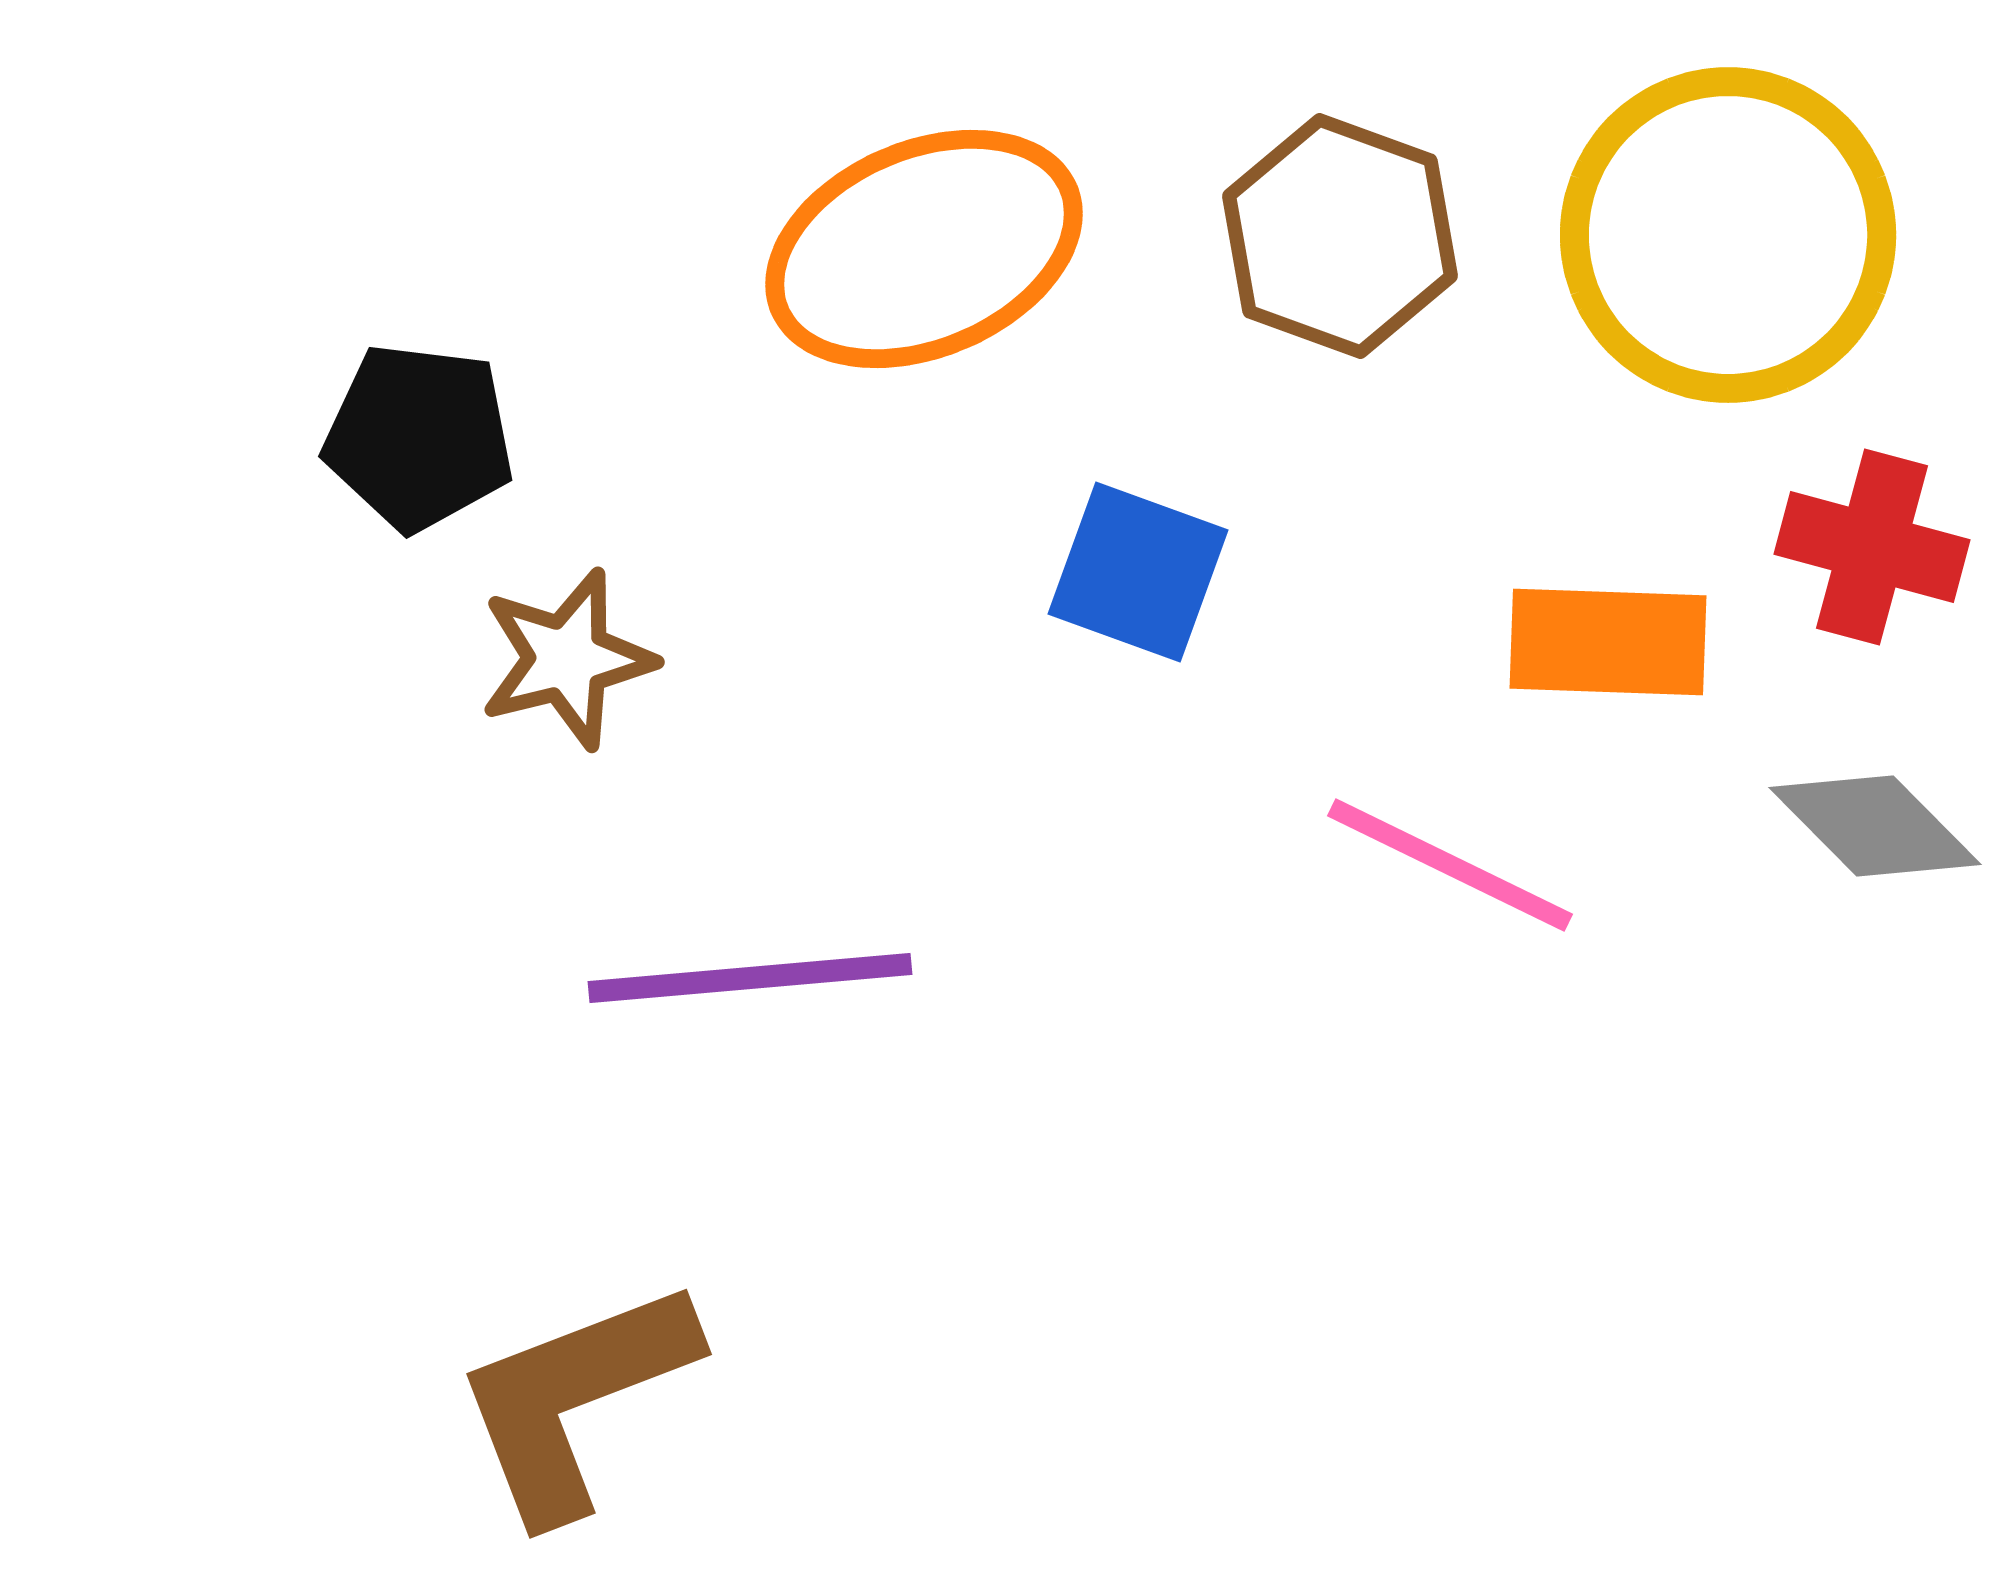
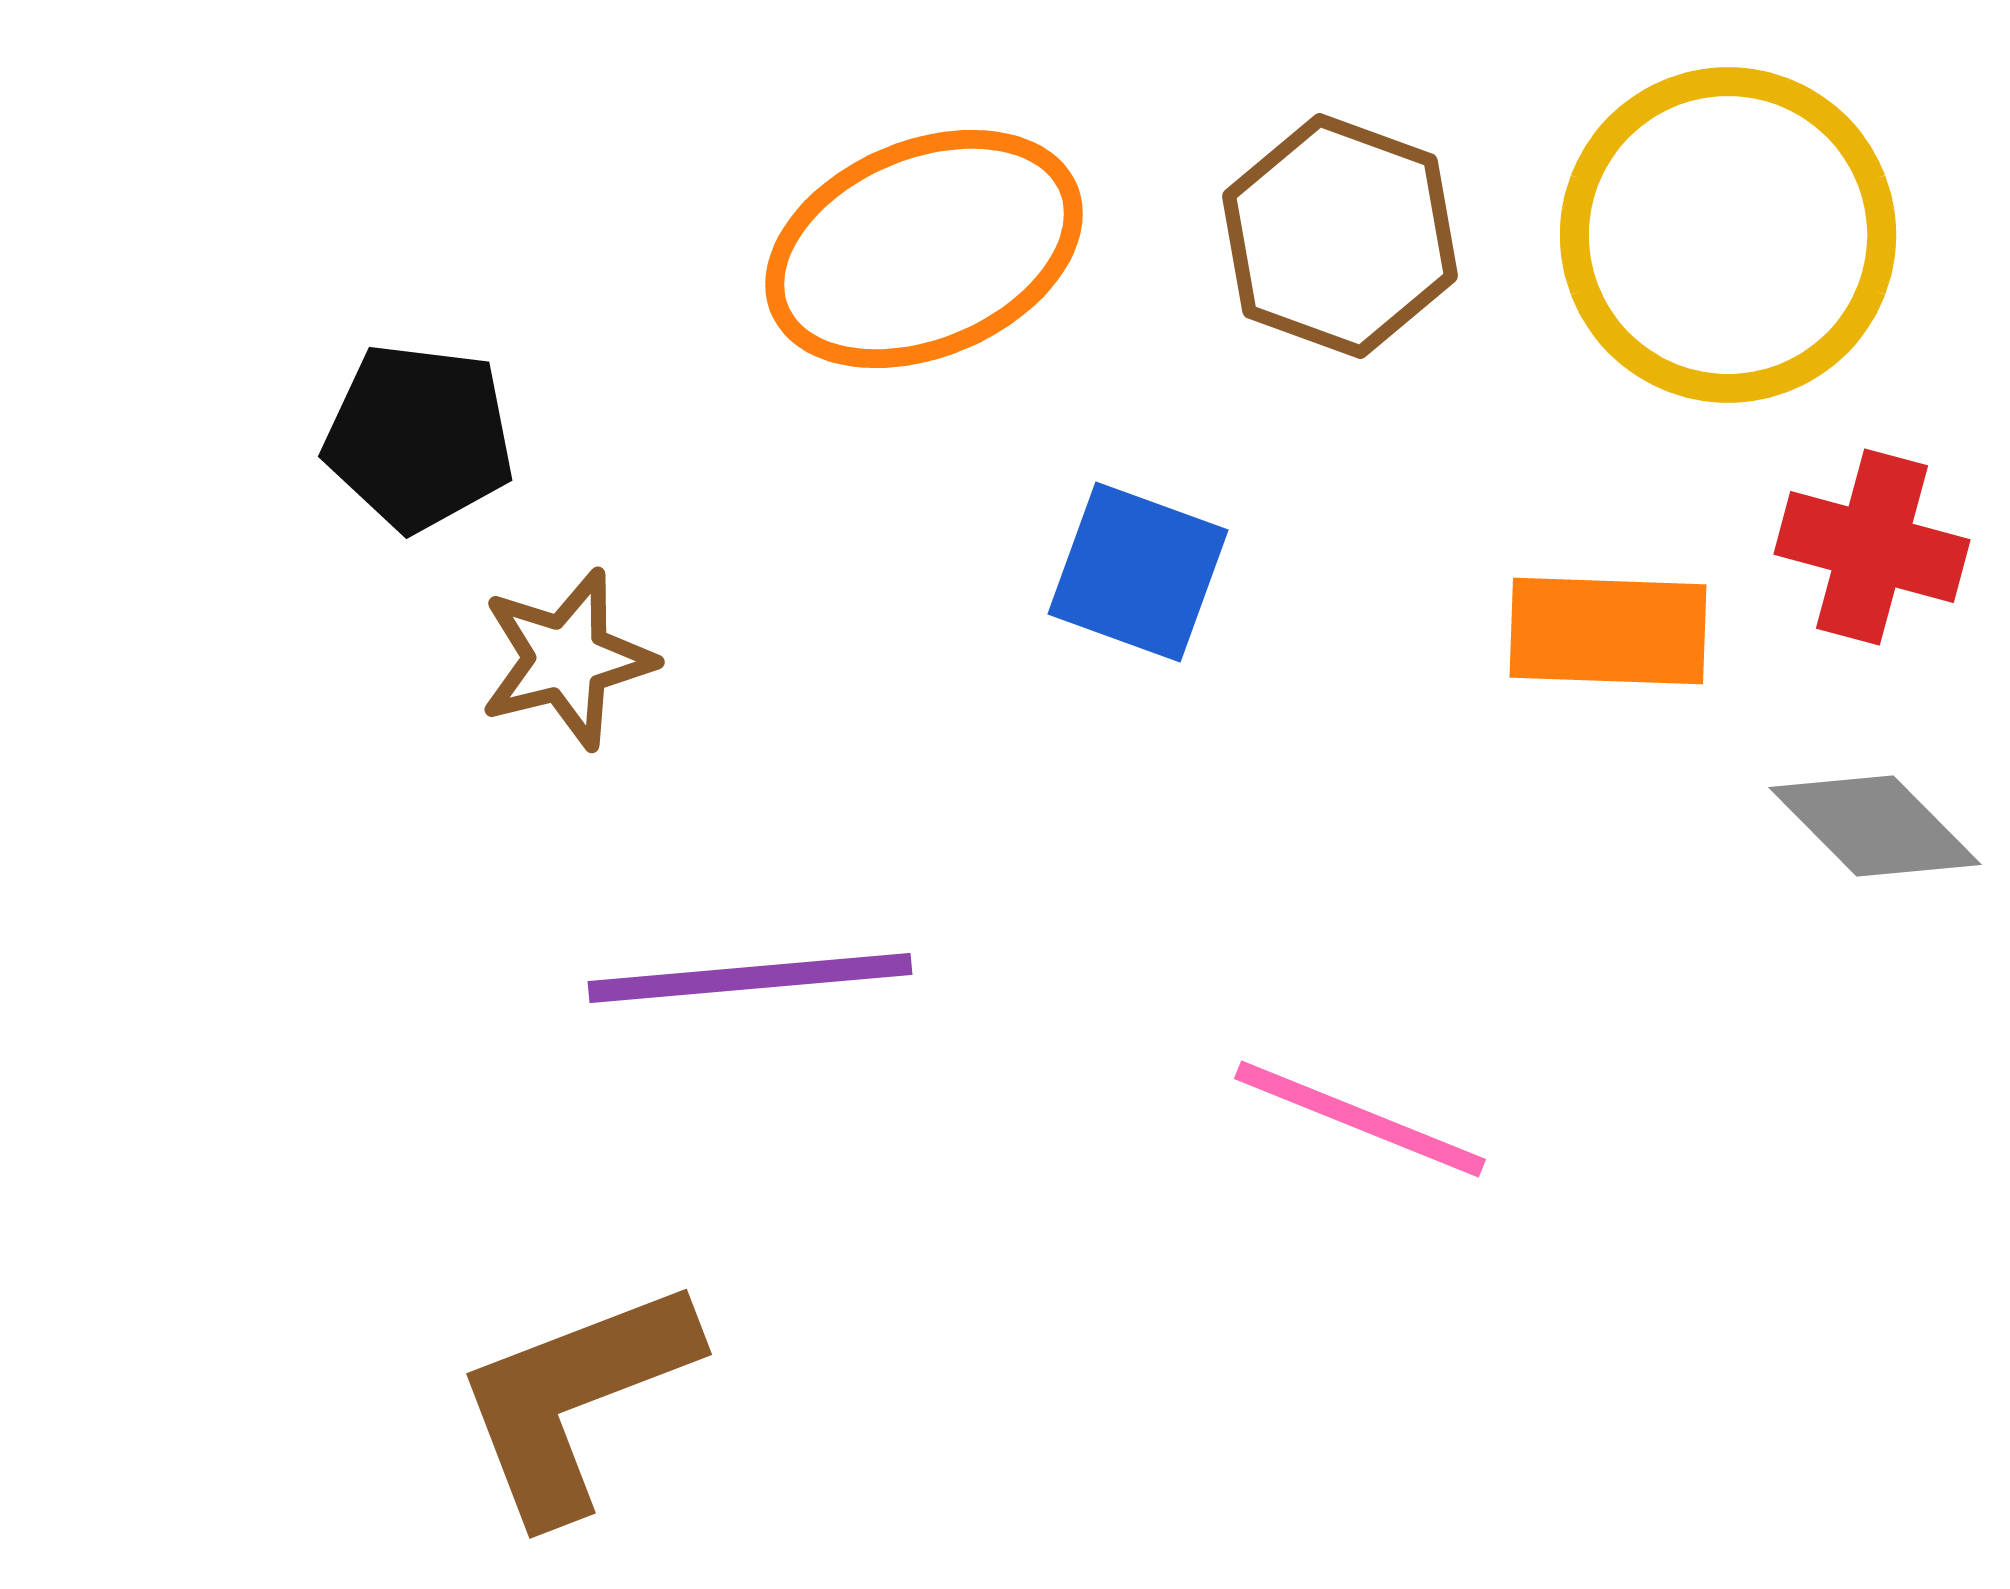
orange rectangle: moved 11 px up
pink line: moved 90 px left, 254 px down; rotated 4 degrees counterclockwise
